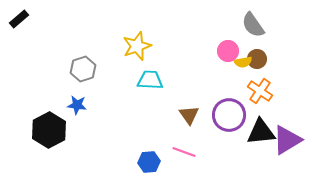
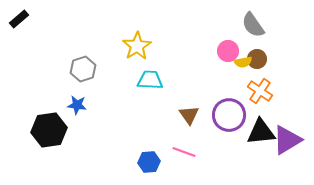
yellow star: rotated 12 degrees counterclockwise
black hexagon: rotated 20 degrees clockwise
